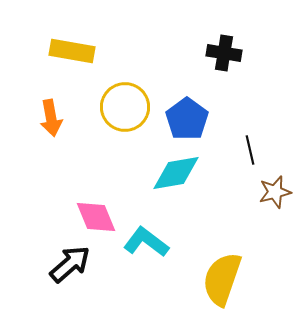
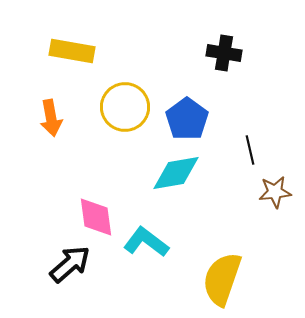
brown star: rotated 8 degrees clockwise
pink diamond: rotated 15 degrees clockwise
